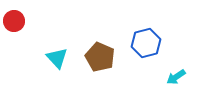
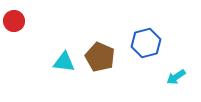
cyan triangle: moved 7 px right, 4 px down; rotated 40 degrees counterclockwise
